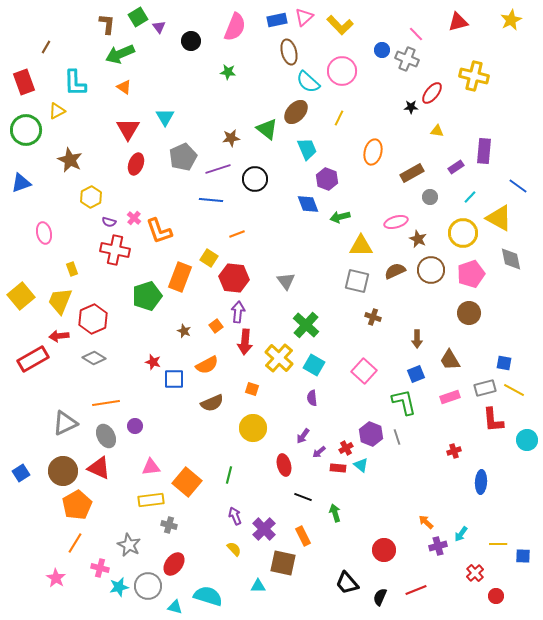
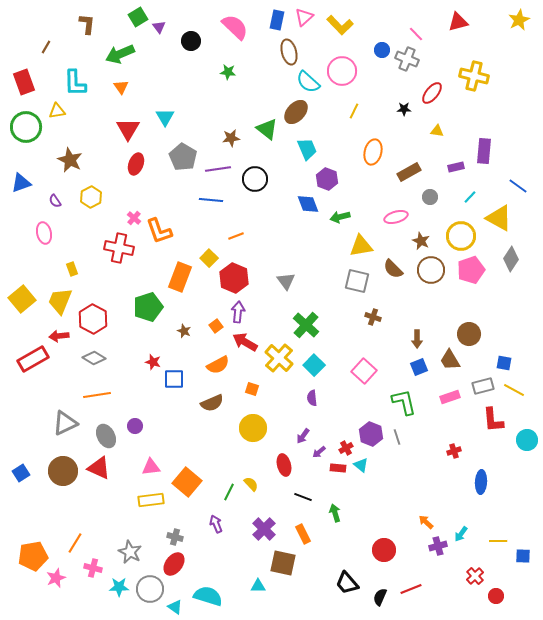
blue rectangle at (277, 20): rotated 66 degrees counterclockwise
yellow star at (511, 20): moved 8 px right
brown L-shape at (107, 24): moved 20 px left
pink semicircle at (235, 27): rotated 68 degrees counterclockwise
orange triangle at (124, 87): moved 3 px left; rotated 21 degrees clockwise
black star at (411, 107): moved 7 px left, 2 px down
yellow triangle at (57, 111): rotated 18 degrees clockwise
yellow line at (339, 118): moved 15 px right, 7 px up
green circle at (26, 130): moved 3 px up
gray pentagon at (183, 157): rotated 16 degrees counterclockwise
purple rectangle at (456, 167): rotated 21 degrees clockwise
purple line at (218, 169): rotated 10 degrees clockwise
brown rectangle at (412, 173): moved 3 px left, 1 px up
purple semicircle at (109, 222): moved 54 px left, 21 px up; rotated 40 degrees clockwise
pink ellipse at (396, 222): moved 5 px up
yellow circle at (463, 233): moved 2 px left, 3 px down
orange line at (237, 234): moved 1 px left, 2 px down
brown star at (418, 239): moved 3 px right, 2 px down
yellow triangle at (361, 246): rotated 10 degrees counterclockwise
red cross at (115, 250): moved 4 px right, 2 px up
yellow square at (209, 258): rotated 12 degrees clockwise
gray diamond at (511, 259): rotated 45 degrees clockwise
brown semicircle at (395, 271): moved 2 px left, 2 px up; rotated 110 degrees counterclockwise
pink pentagon at (471, 274): moved 4 px up
red hexagon at (234, 278): rotated 16 degrees clockwise
yellow square at (21, 296): moved 1 px right, 3 px down
green pentagon at (147, 296): moved 1 px right, 11 px down
brown circle at (469, 313): moved 21 px down
red hexagon at (93, 319): rotated 8 degrees counterclockwise
red arrow at (245, 342): rotated 115 degrees clockwise
orange semicircle at (207, 365): moved 11 px right
cyan square at (314, 365): rotated 15 degrees clockwise
blue square at (416, 374): moved 3 px right, 7 px up
gray rectangle at (485, 388): moved 2 px left, 2 px up
orange line at (106, 403): moved 9 px left, 8 px up
green line at (229, 475): moved 17 px down; rotated 12 degrees clockwise
orange pentagon at (77, 505): moved 44 px left, 51 px down; rotated 20 degrees clockwise
purple arrow at (235, 516): moved 19 px left, 8 px down
gray cross at (169, 525): moved 6 px right, 12 px down
orange rectangle at (303, 536): moved 2 px up
yellow line at (498, 544): moved 3 px up
gray star at (129, 545): moved 1 px right, 7 px down
yellow semicircle at (234, 549): moved 17 px right, 65 px up
pink cross at (100, 568): moved 7 px left
red cross at (475, 573): moved 3 px down
pink star at (56, 578): rotated 18 degrees clockwise
gray circle at (148, 586): moved 2 px right, 3 px down
cyan star at (119, 587): rotated 12 degrees clockwise
red line at (416, 590): moved 5 px left, 1 px up
cyan triangle at (175, 607): rotated 21 degrees clockwise
